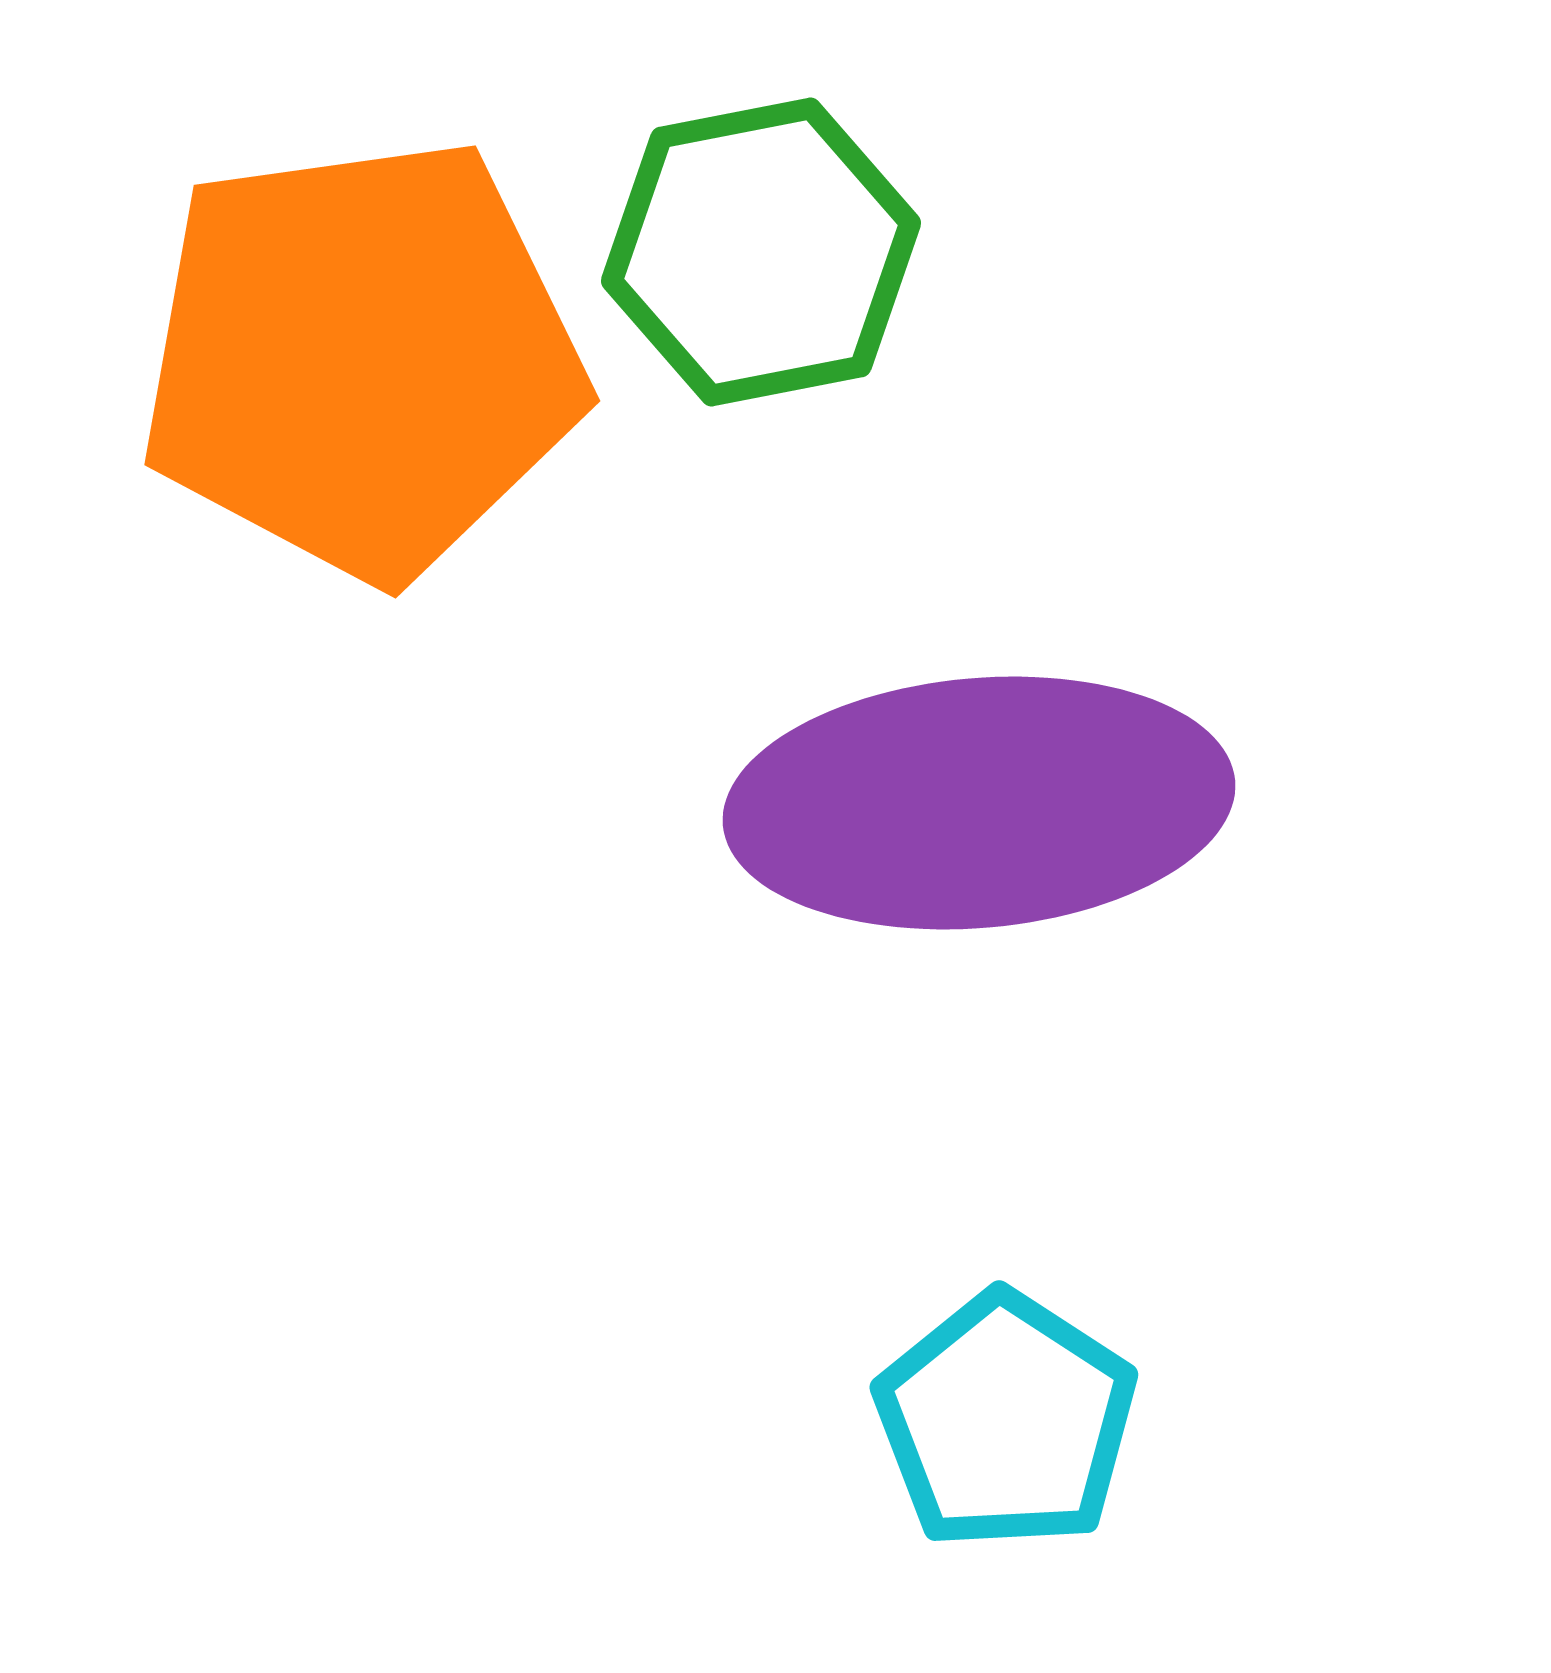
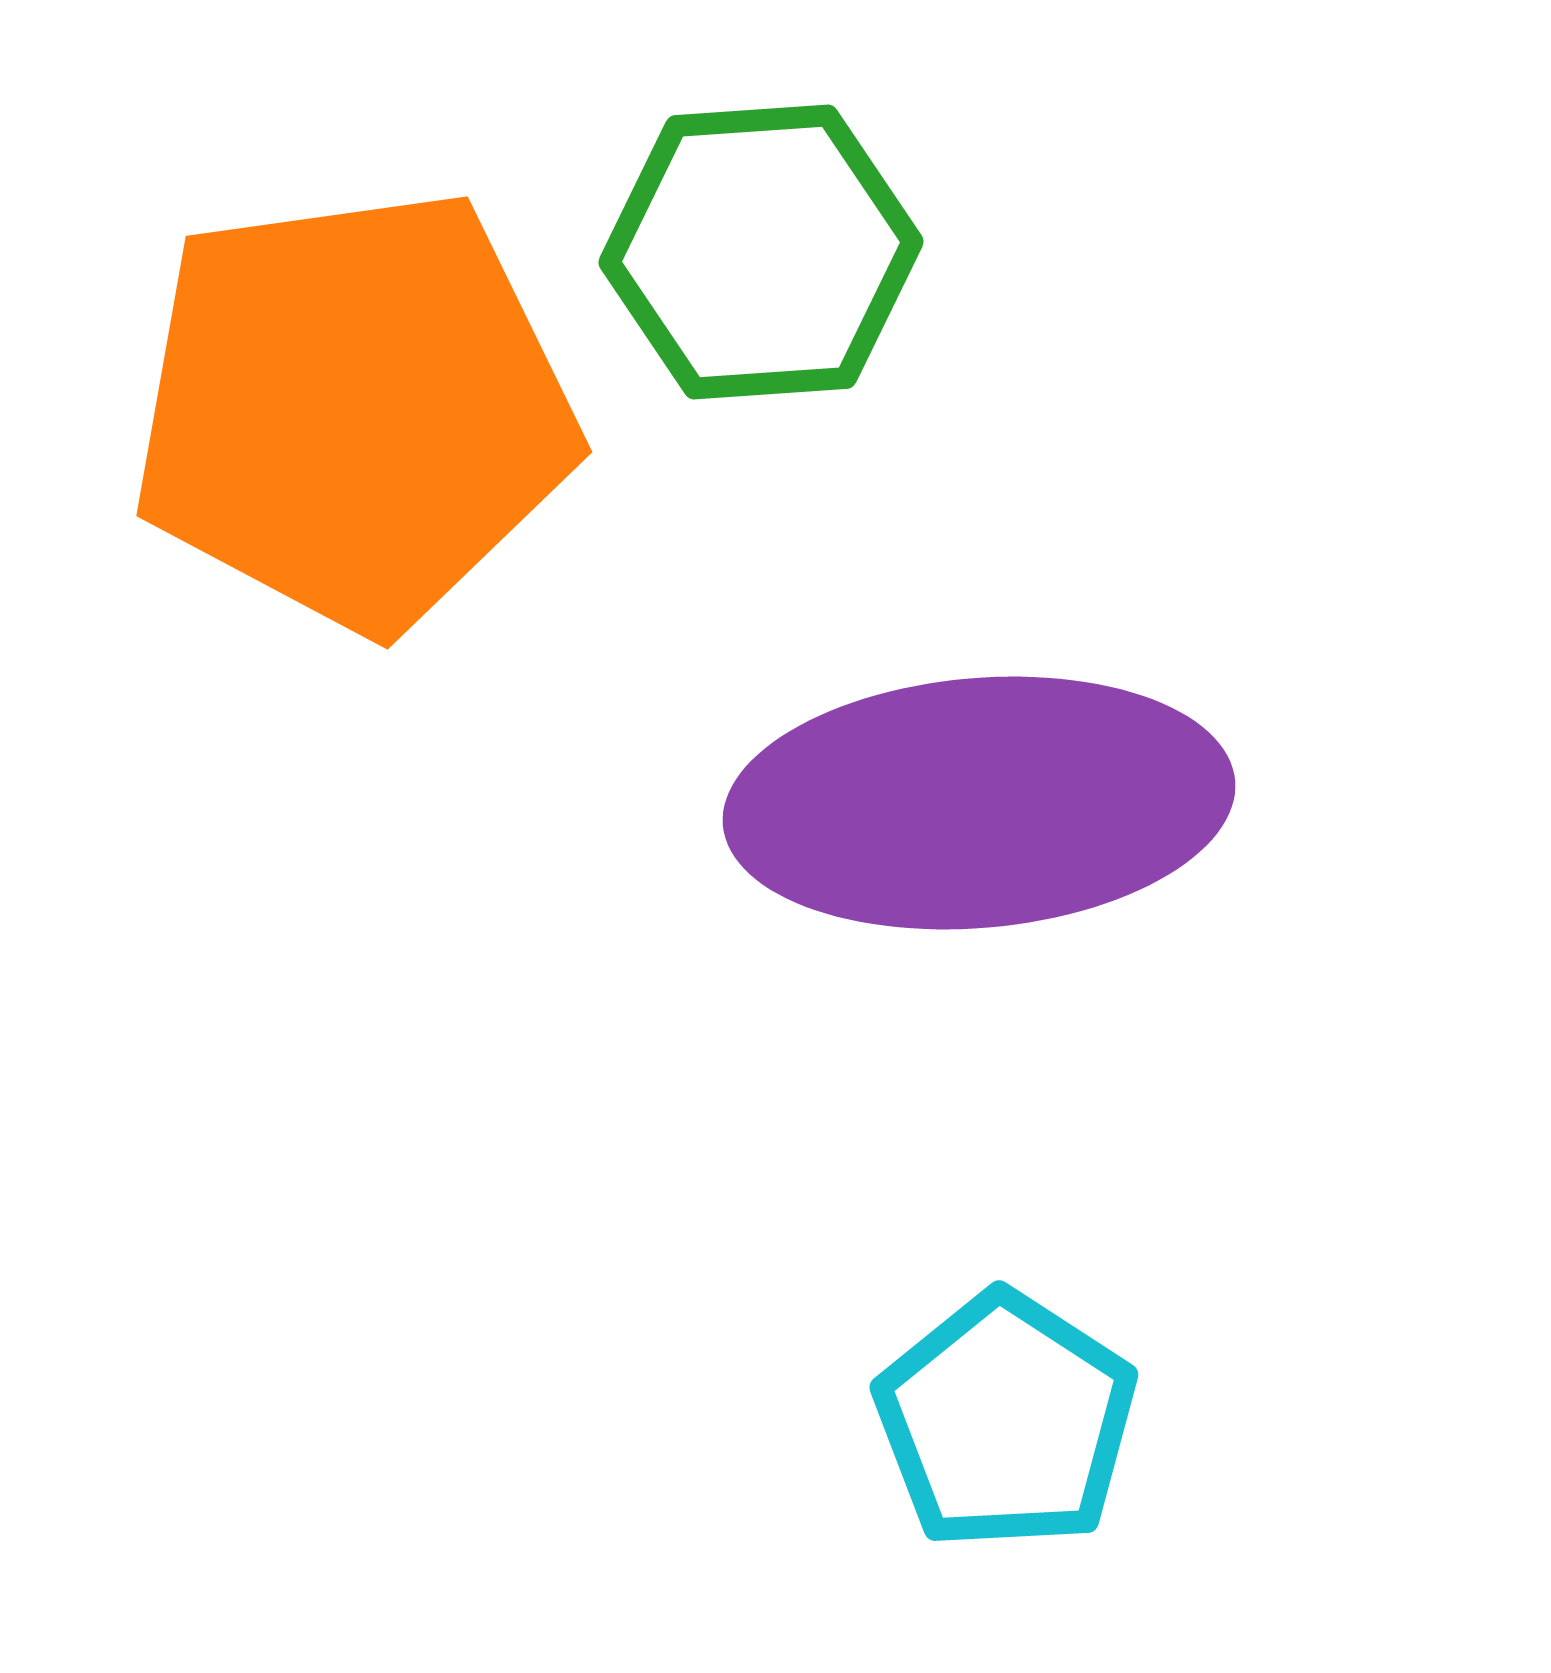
green hexagon: rotated 7 degrees clockwise
orange pentagon: moved 8 px left, 51 px down
